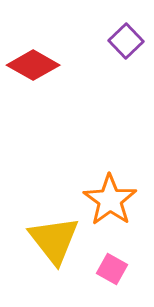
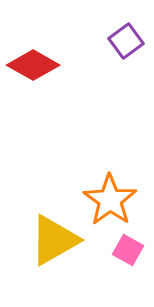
purple square: rotated 8 degrees clockwise
yellow triangle: rotated 38 degrees clockwise
pink square: moved 16 px right, 19 px up
